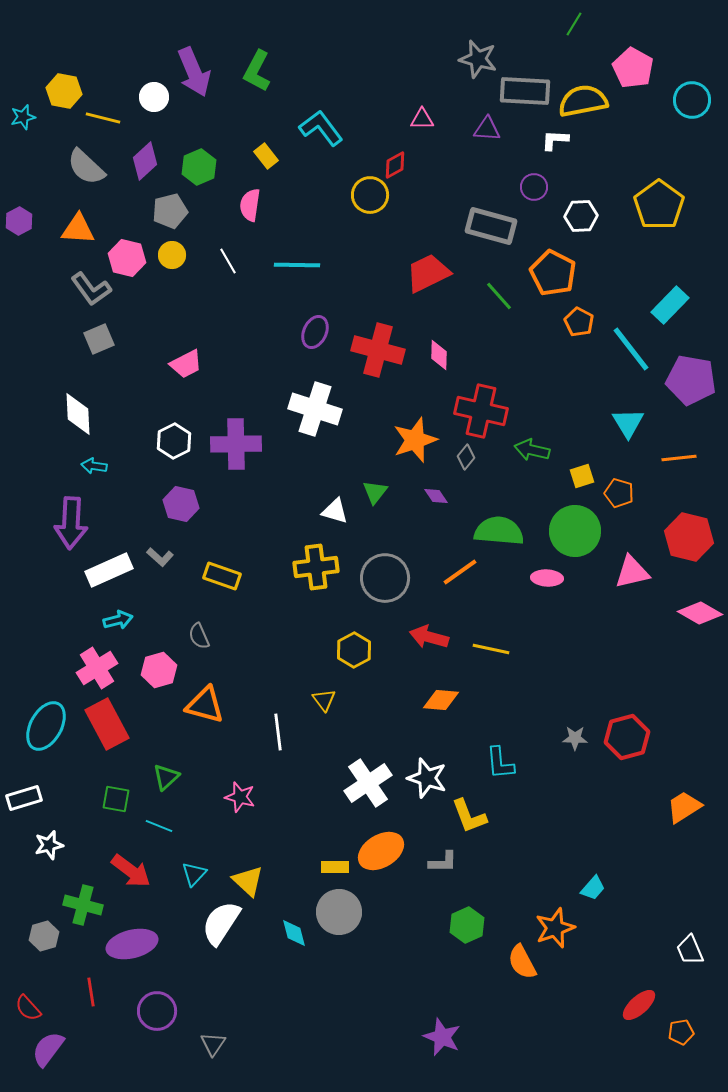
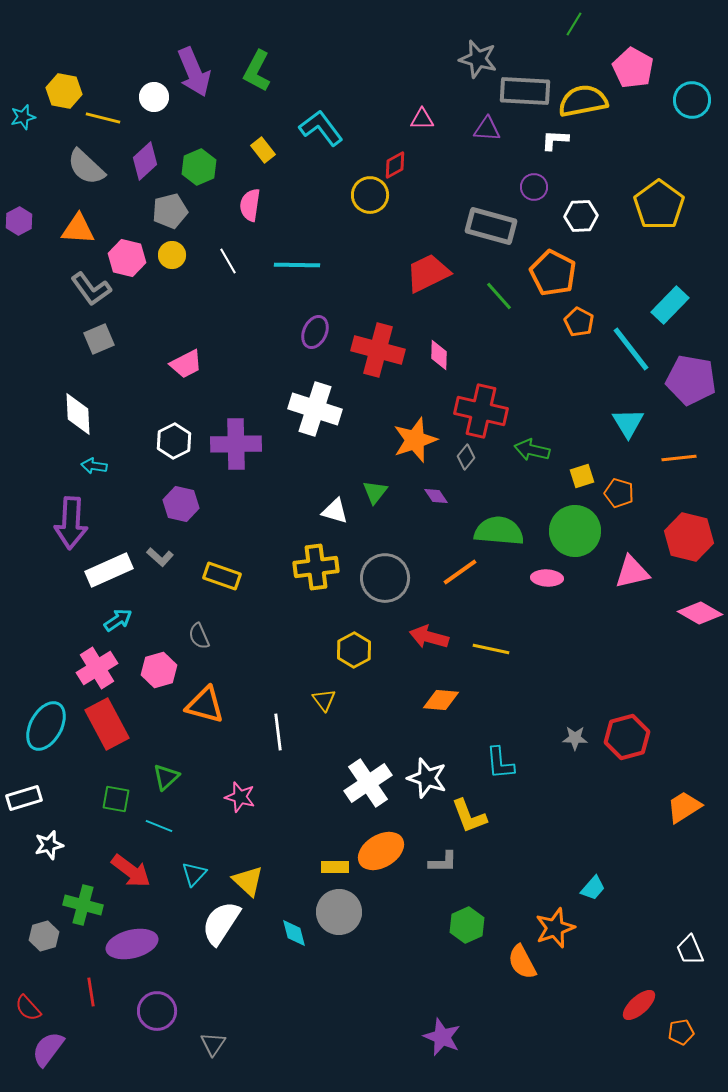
yellow rectangle at (266, 156): moved 3 px left, 6 px up
cyan arrow at (118, 620): rotated 20 degrees counterclockwise
